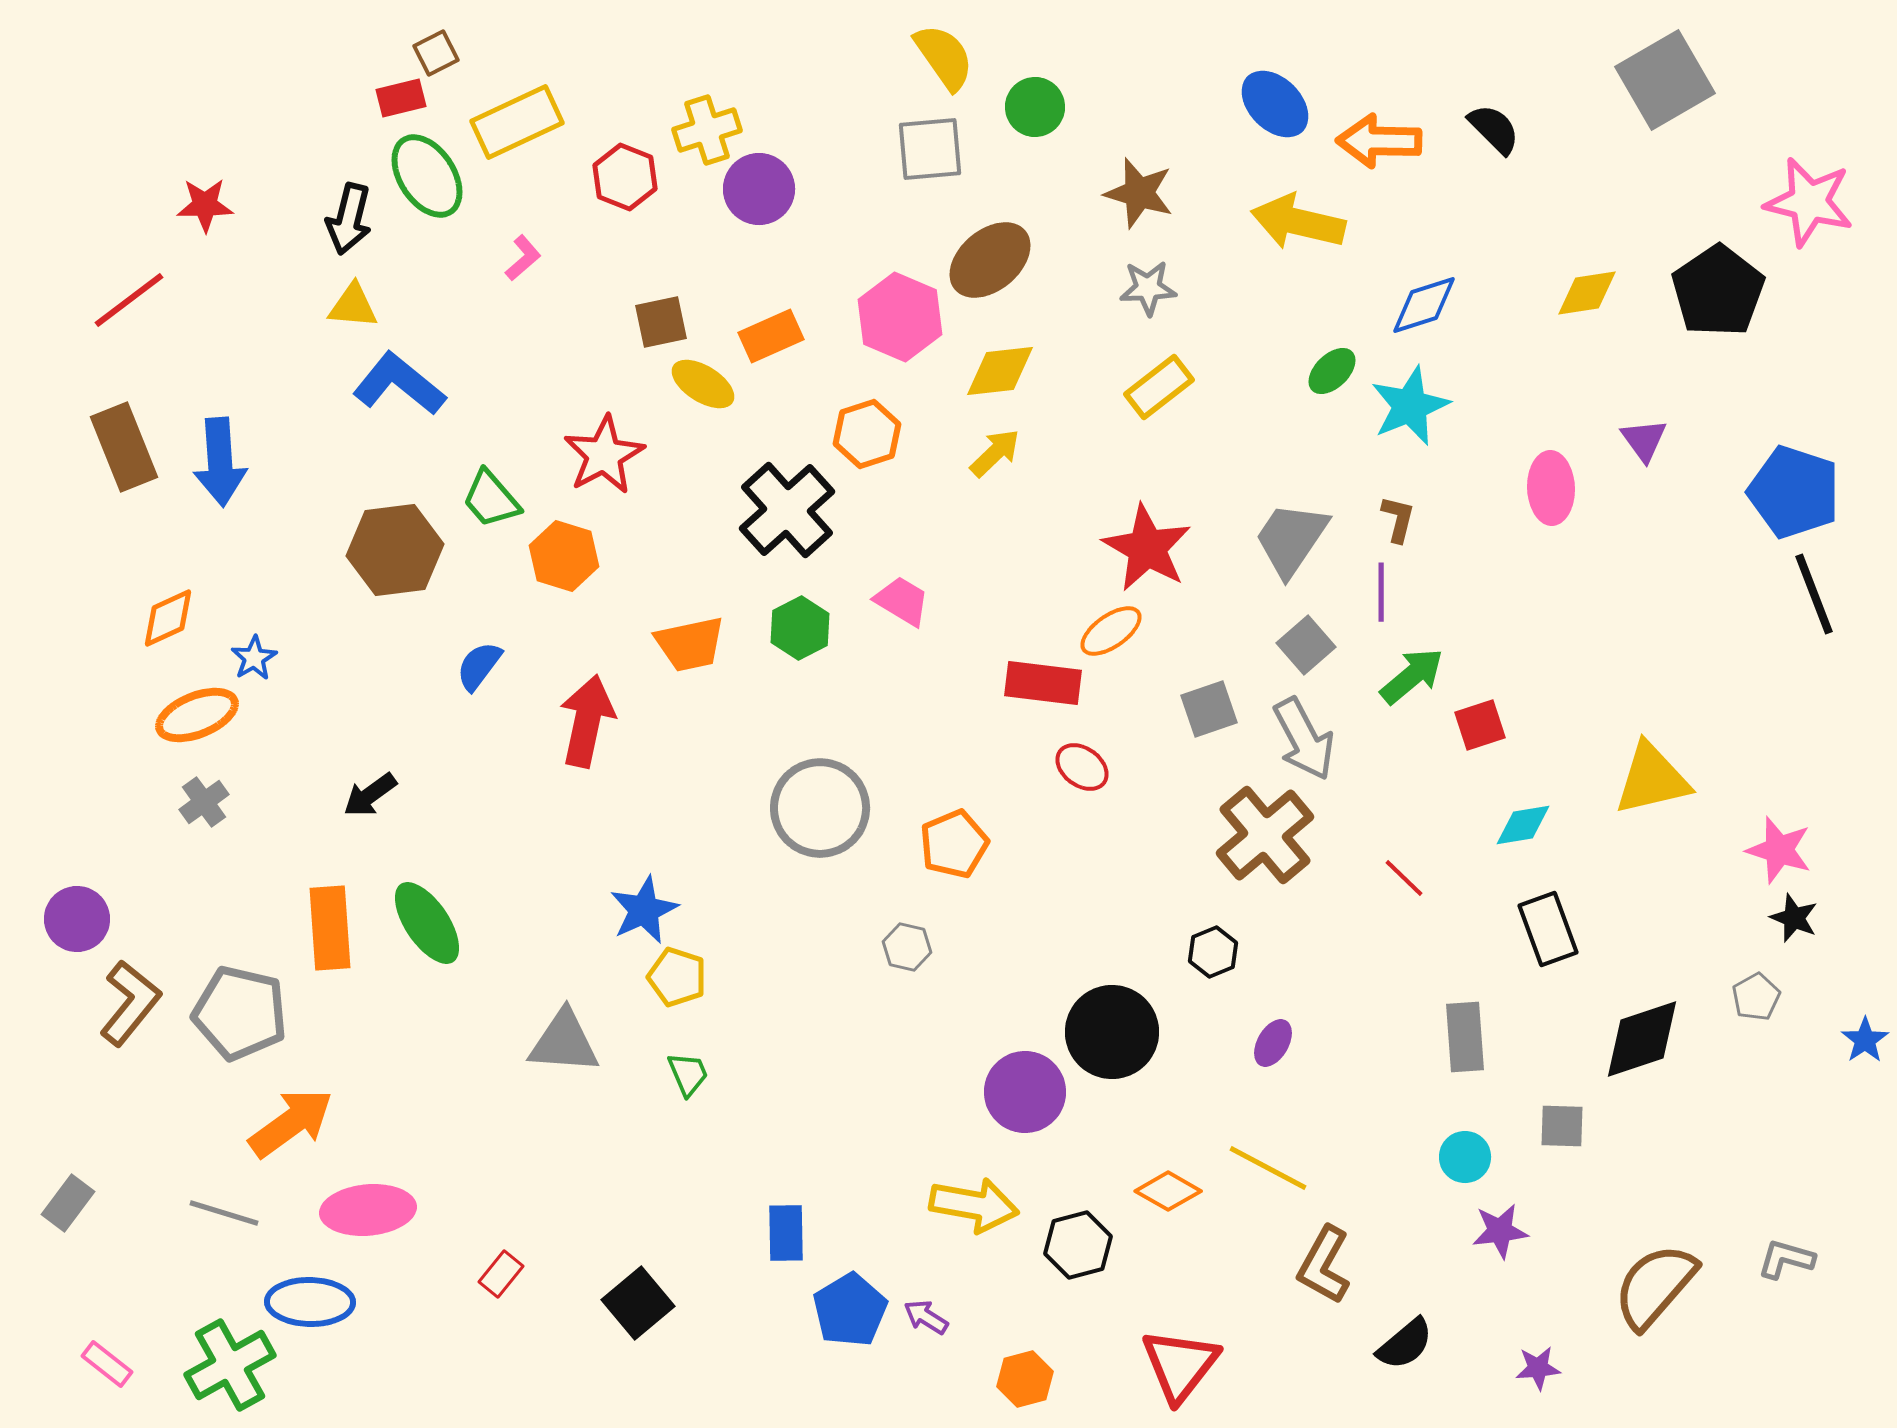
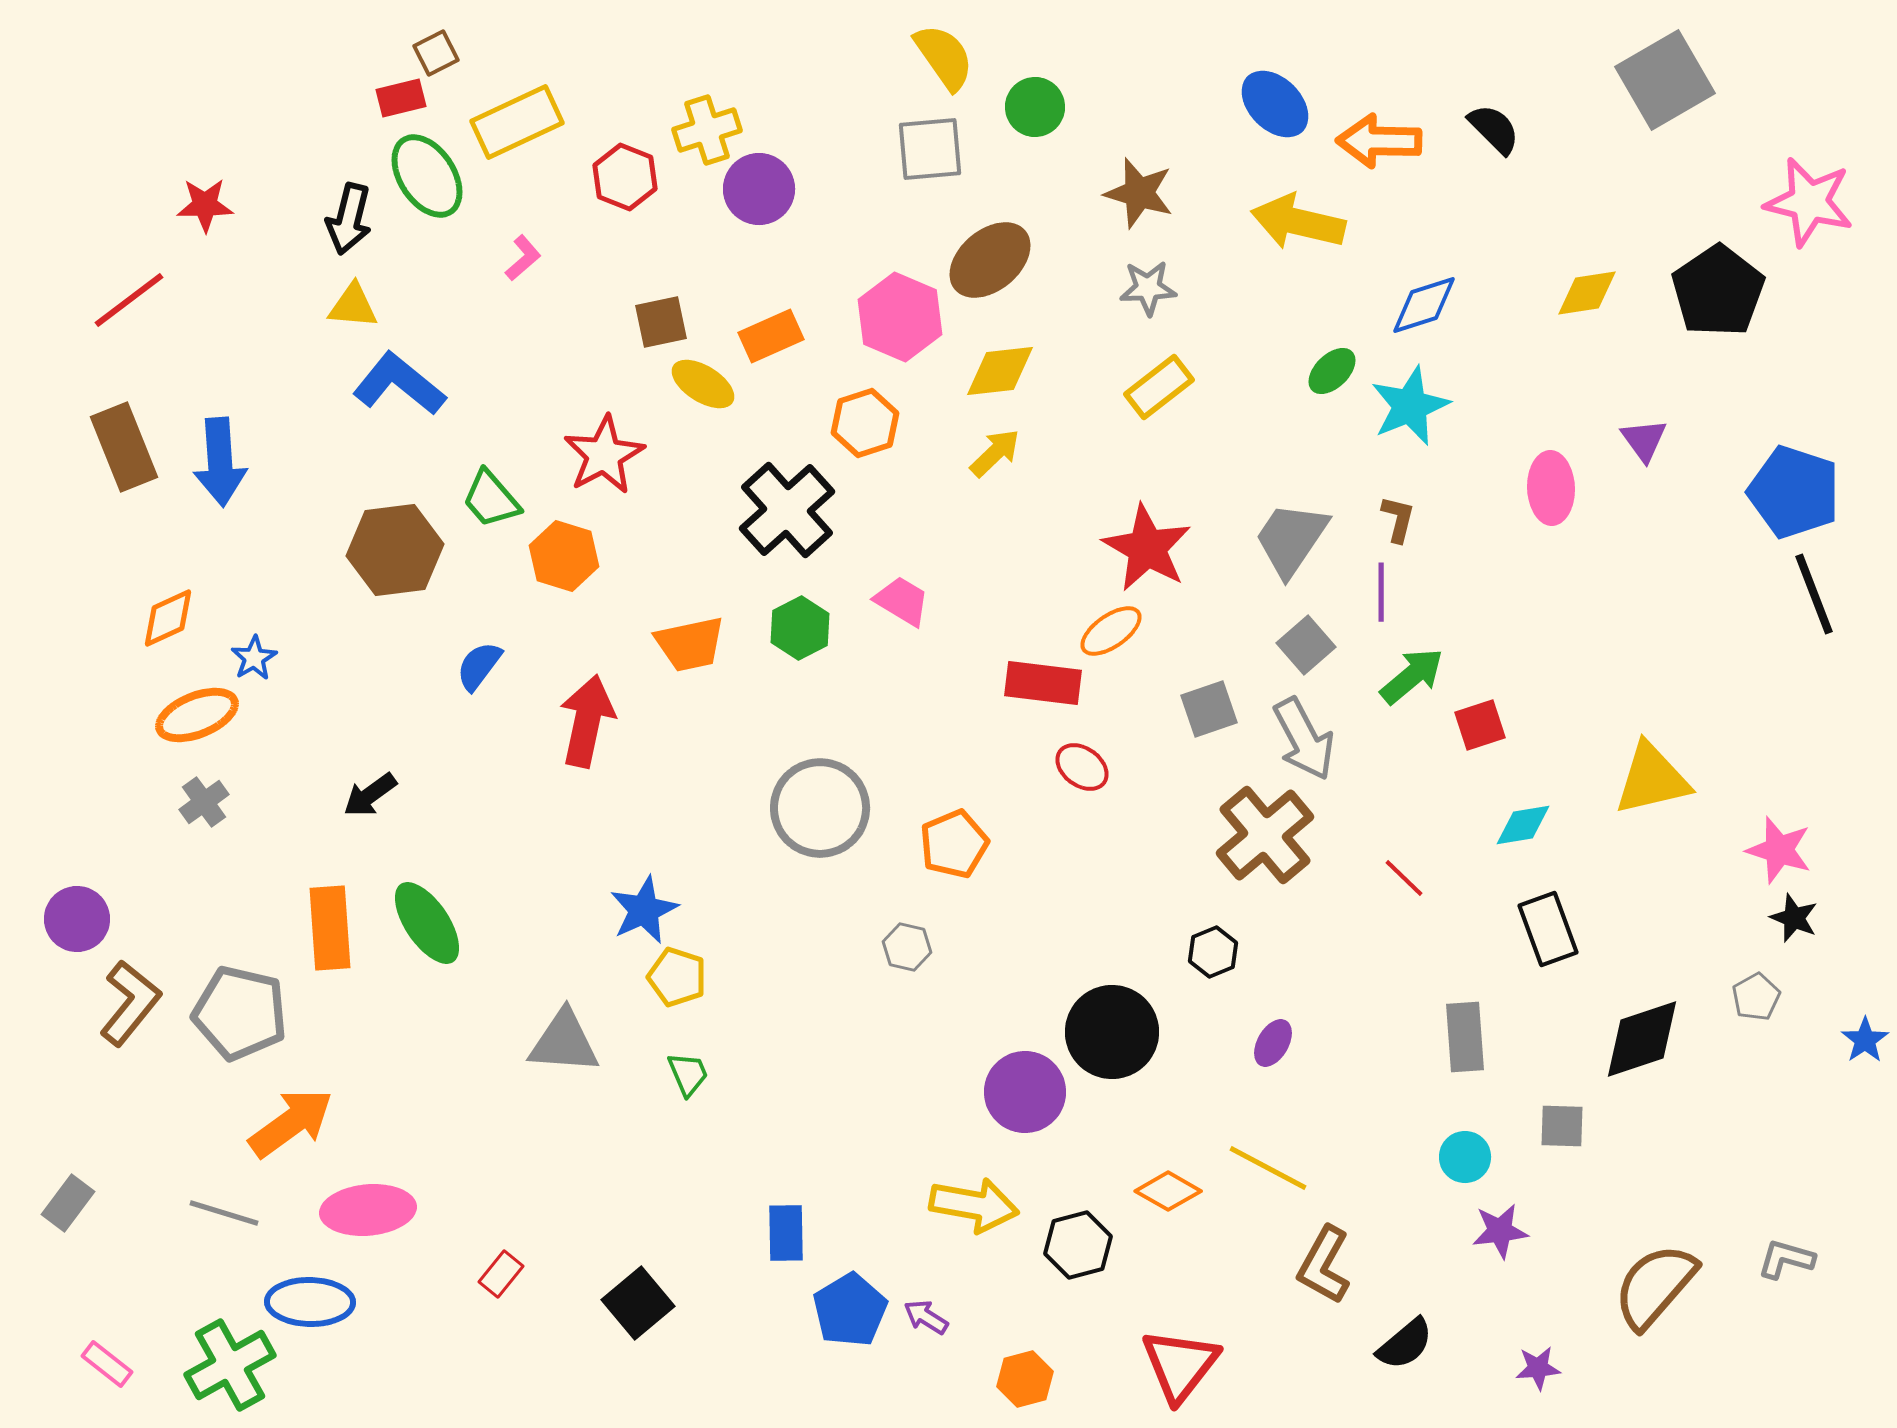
orange hexagon at (867, 434): moved 2 px left, 11 px up
